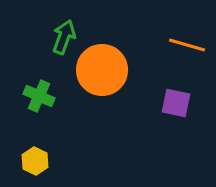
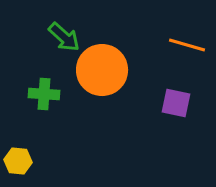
green arrow: rotated 112 degrees clockwise
green cross: moved 5 px right, 2 px up; rotated 20 degrees counterclockwise
yellow hexagon: moved 17 px left; rotated 20 degrees counterclockwise
